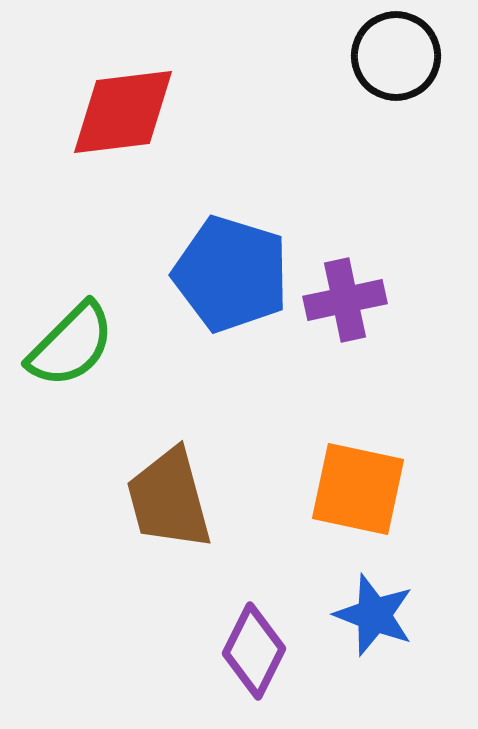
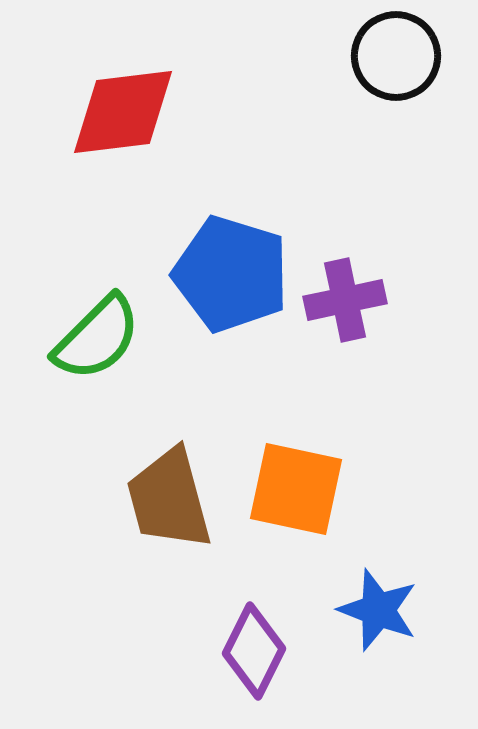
green semicircle: moved 26 px right, 7 px up
orange square: moved 62 px left
blue star: moved 4 px right, 5 px up
